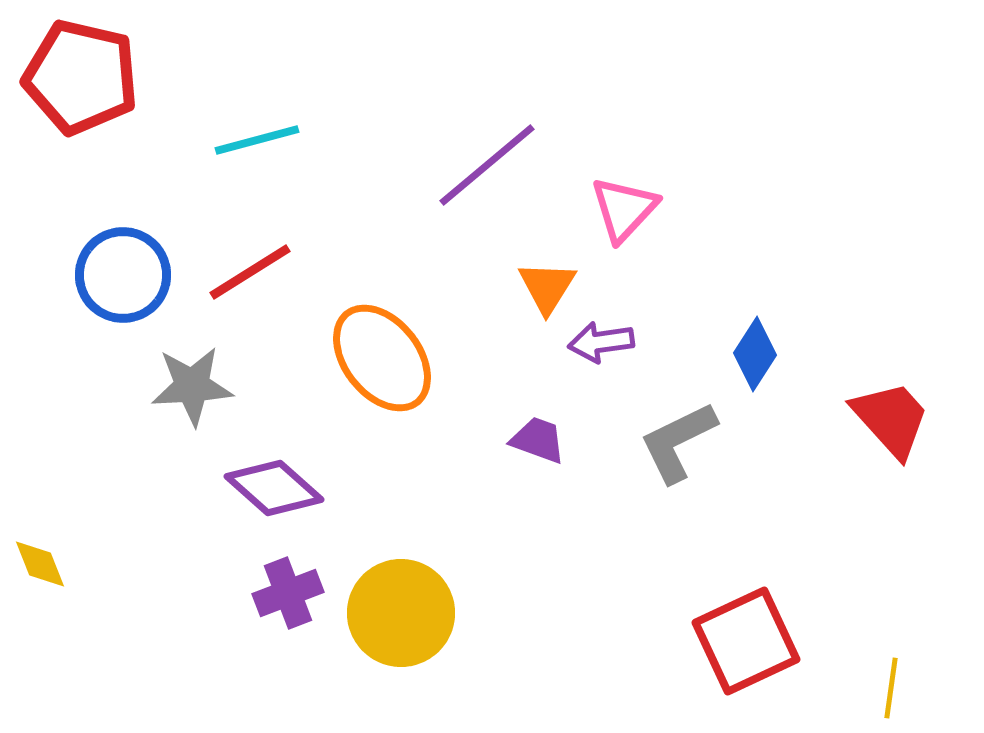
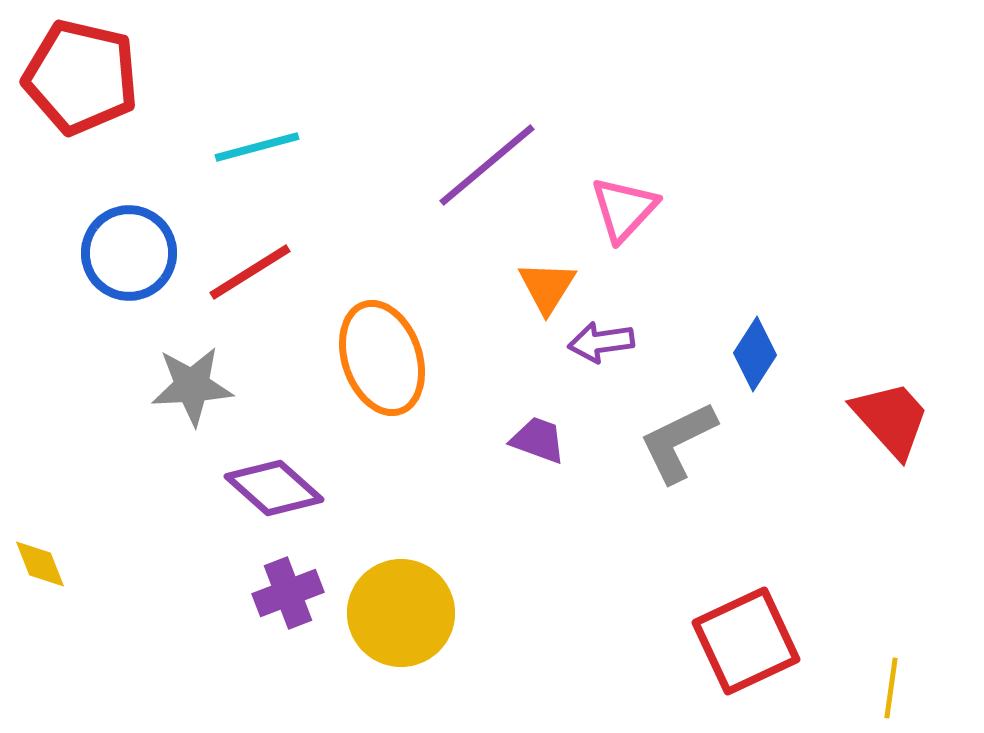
cyan line: moved 7 px down
blue circle: moved 6 px right, 22 px up
orange ellipse: rotated 19 degrees clockwise
